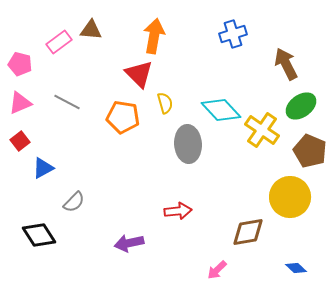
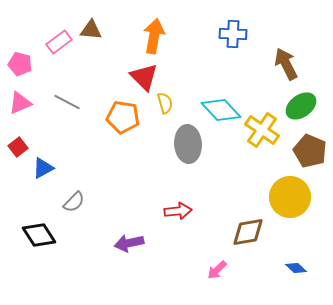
blue cross: rotated 20 degrees clockwise
red triangle: moved 5 px right, 3 px down
red square: moved 2 px left, 6 px down
